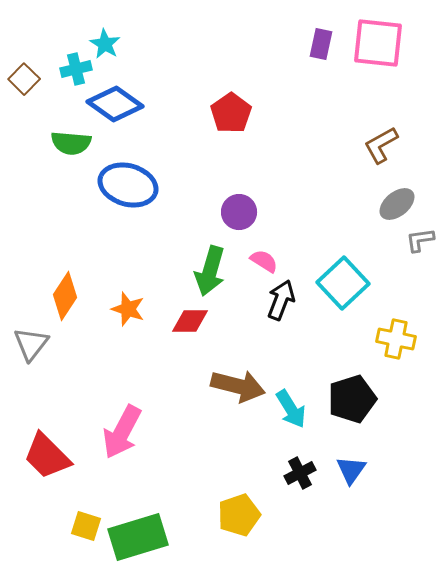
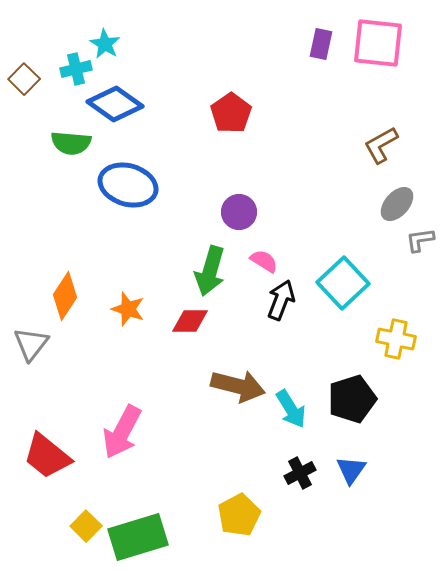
gray ellipse: rotated 9 degrees counterclockwise
red trapezoid: rotated 6 degrees counterclockwise
yellow pentagon: rotated 9 degrees counterclockwise
yellow square: rotated 28 degrees clockwise
